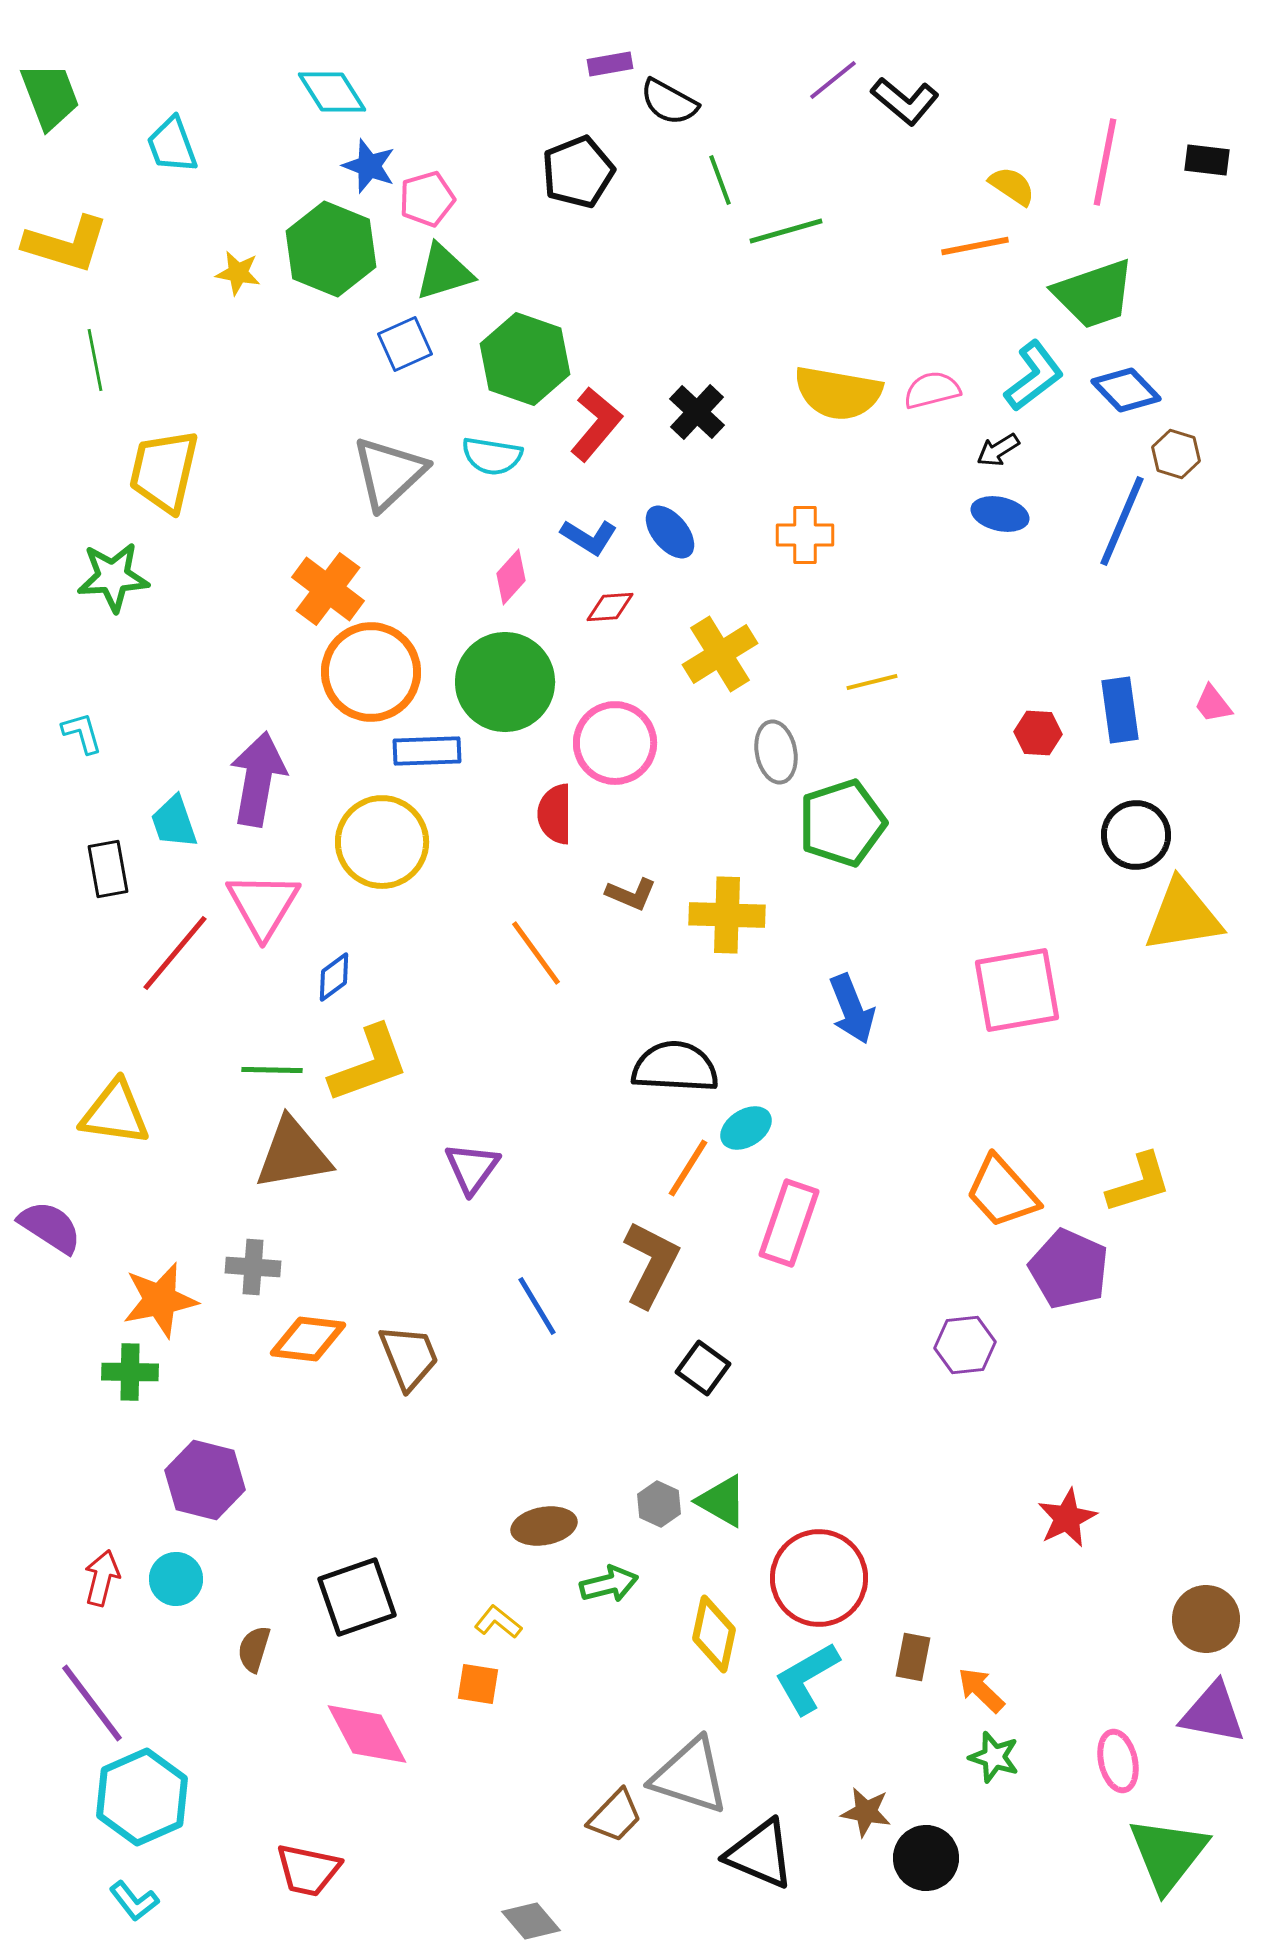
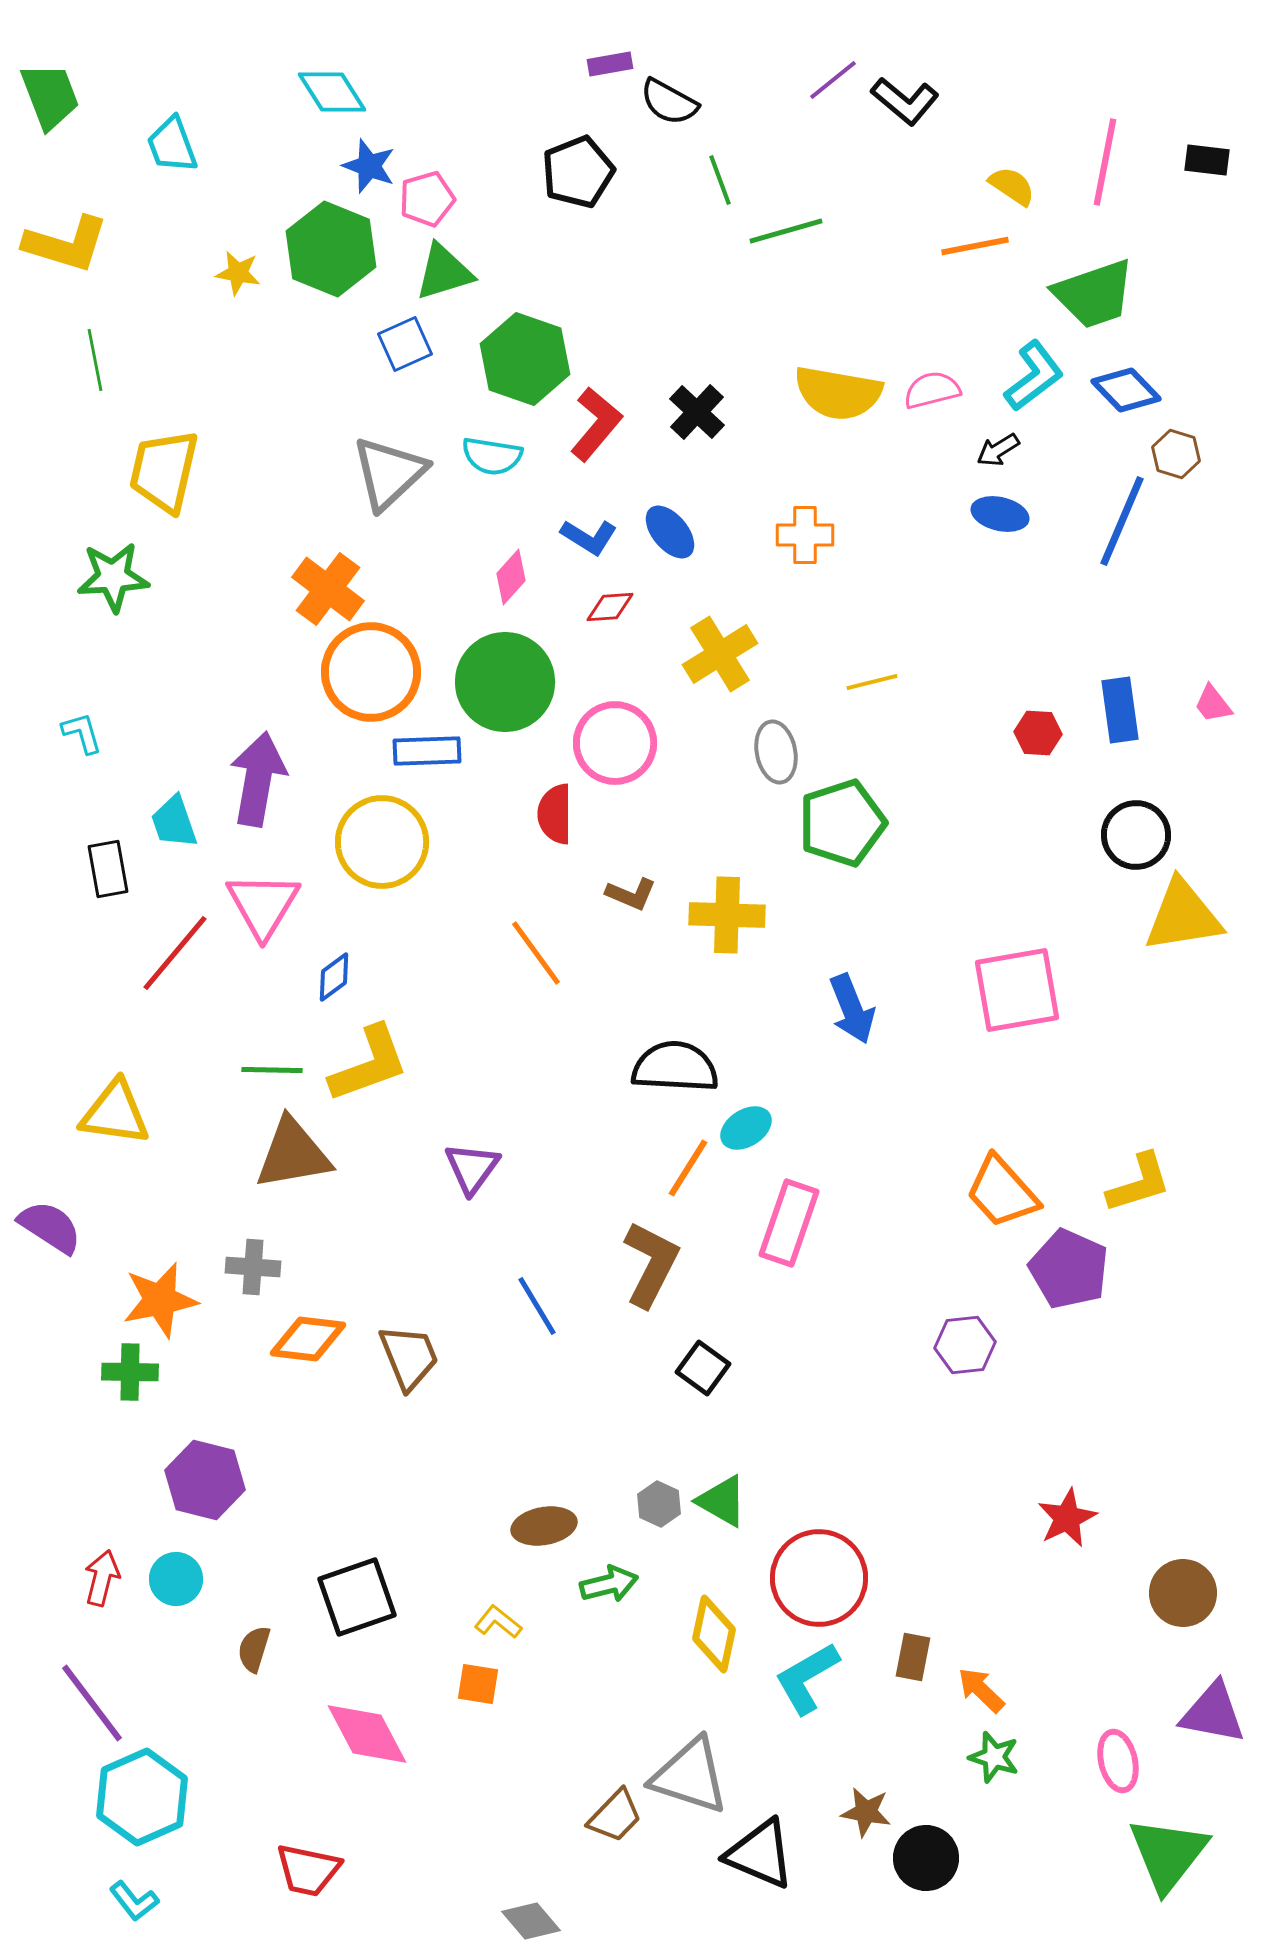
brown circle at (1206, 1619): moved 23 px left, 26 px up
